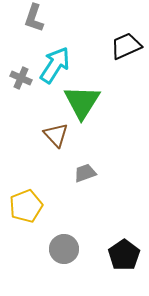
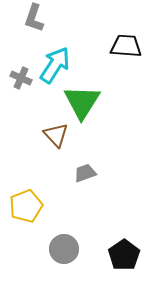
black trapezoid: rotated 28 degrees clockwise
